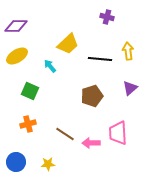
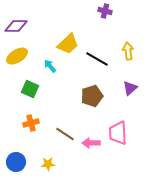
purple cross: moved 2 px left, 6 px up
black line: moved 3 px left; rotated 25 degrees clockwise
green square: moved 2 px up
orange cross: moved 3 px right, 1 px up
